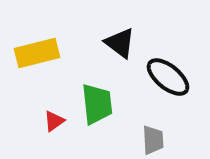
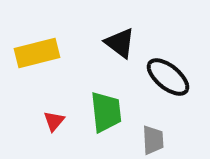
green trapezoid: moved 9 px right, 8 px down
red triangle: rotated 15 degrees counterclockwise
